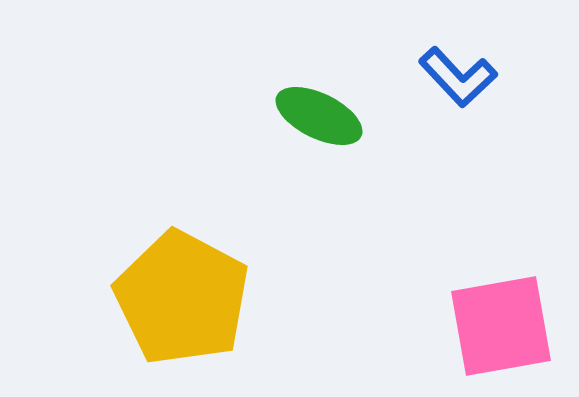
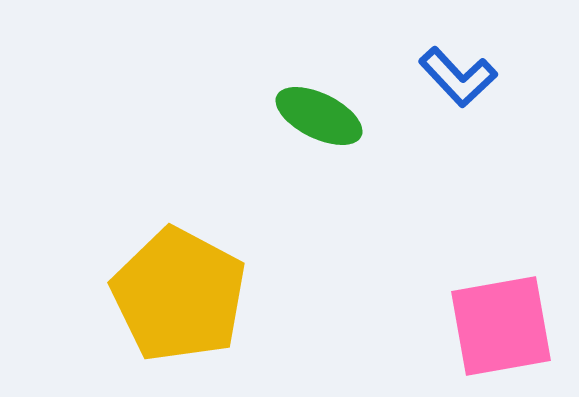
yellow pentagon: moved 3 px left, 3 px up
